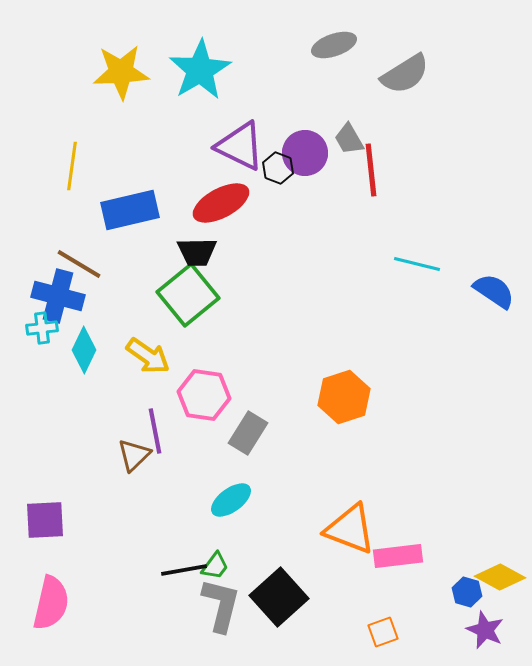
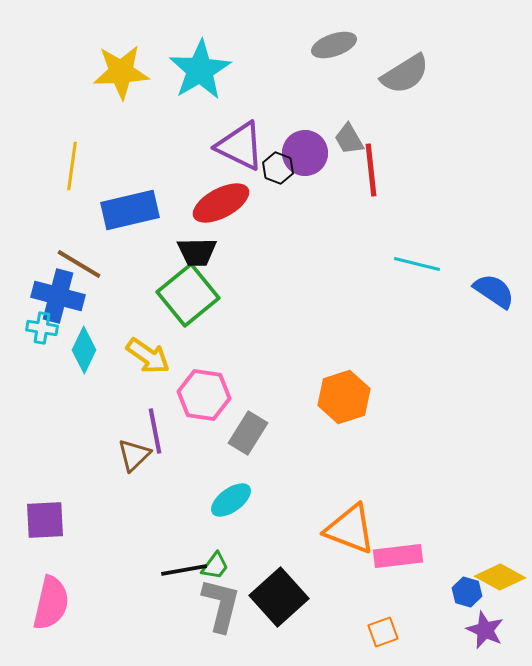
cyan cross: rotated 16 degrees clockwise
